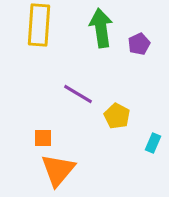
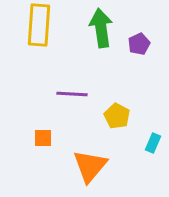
purple line: moved 6 px left; rotated 28 degrees counterclockwise
orange triangle: moved 32 px right, 4 px up
